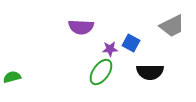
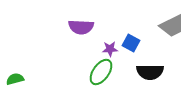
green semicircle: moved 3 px right, 2 px down
